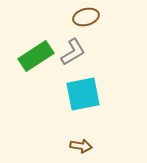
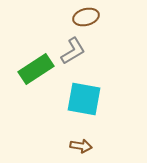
gray L-shape: moved 1 px up
green rectangle: moved 13 px down
cyan square: moved 1 px right, 5 px down; rotated 21 degrees clockwise
